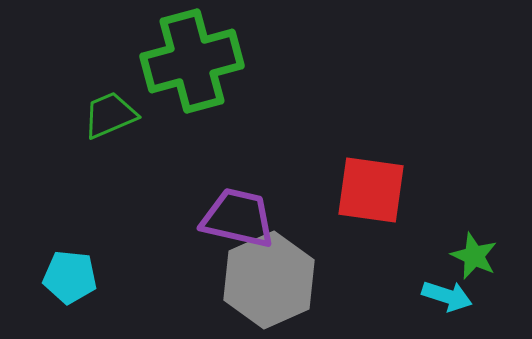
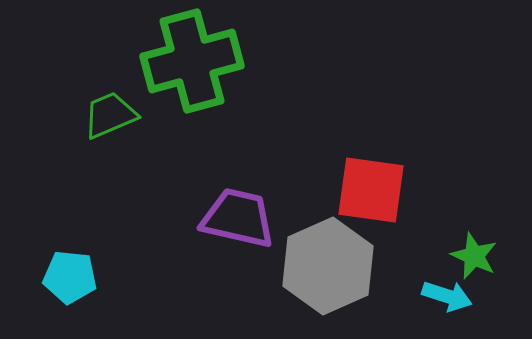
gray hexagon: moved 59 px right, 14 px up
